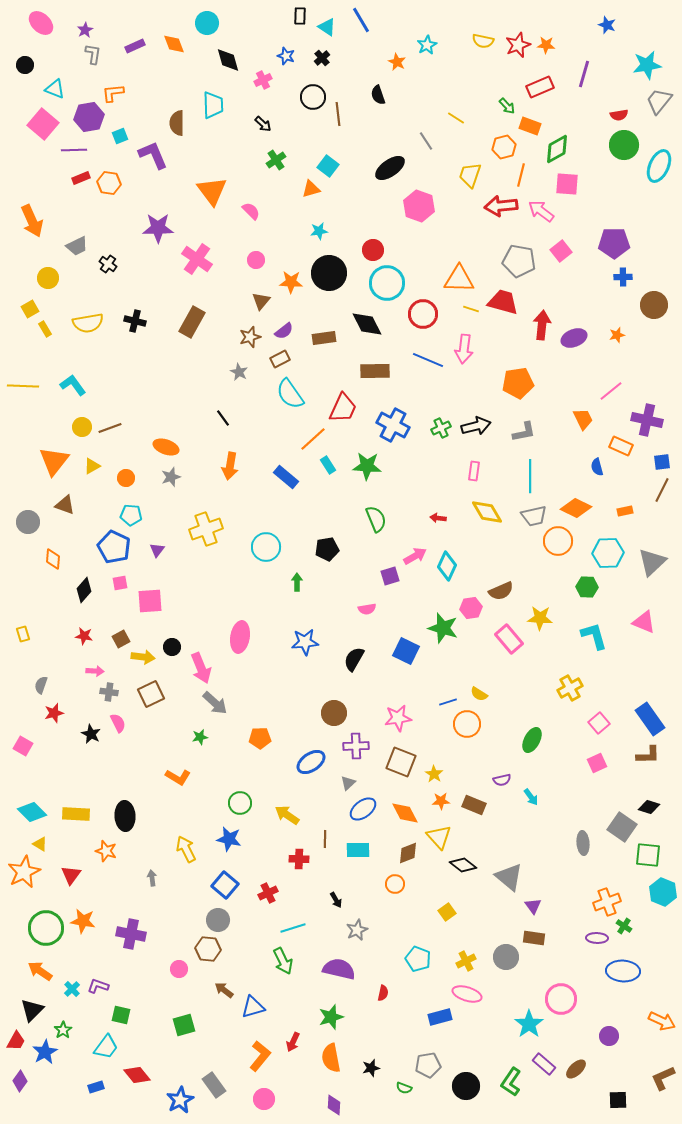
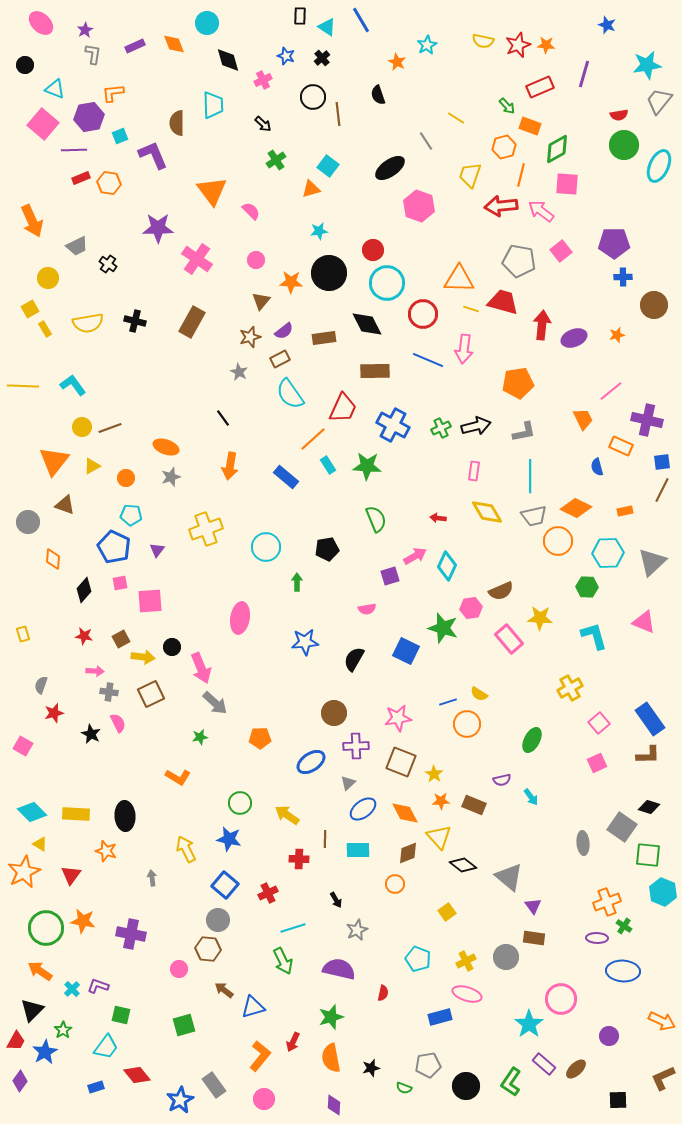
pink ellipse at (240, 637): moved 19 px up
